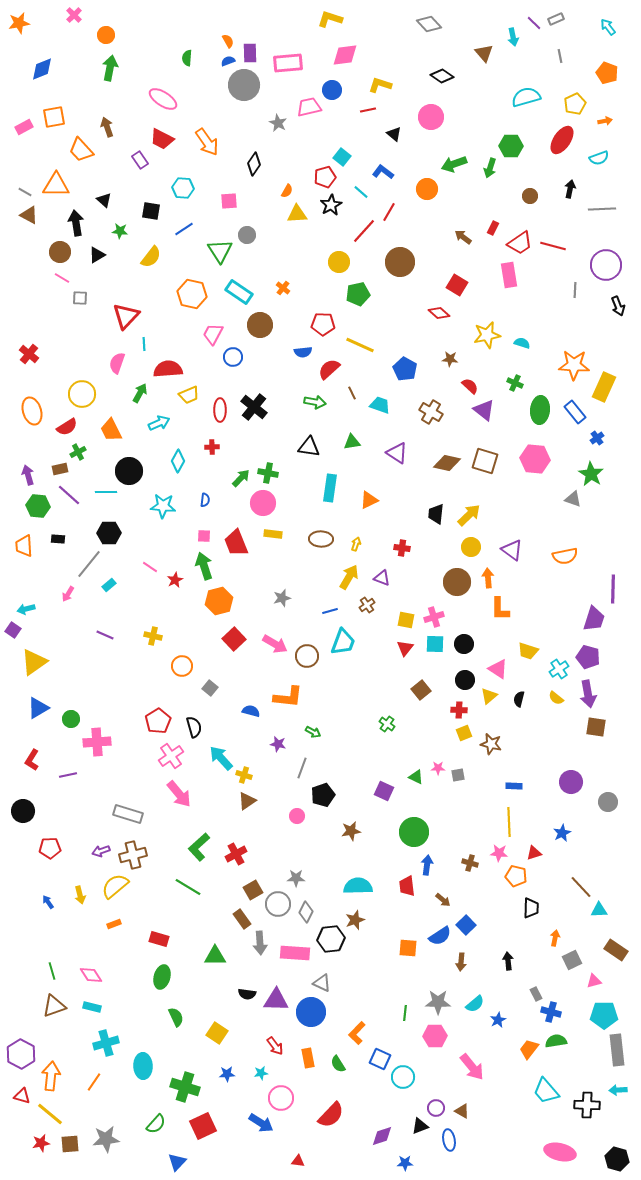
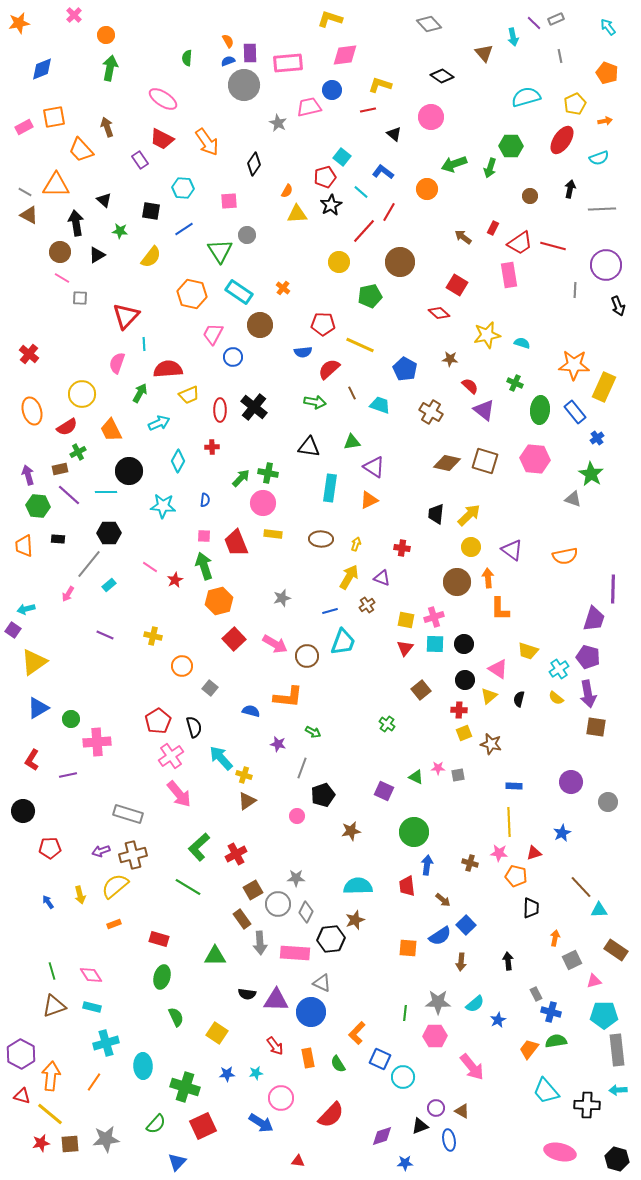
green pentagon at (358, 294): moved 12 px right, 2 px down
purple triangle at (397, 453): moved 23 px left, 14 px down
cyan star at (261, 1073): moved 5 px left
